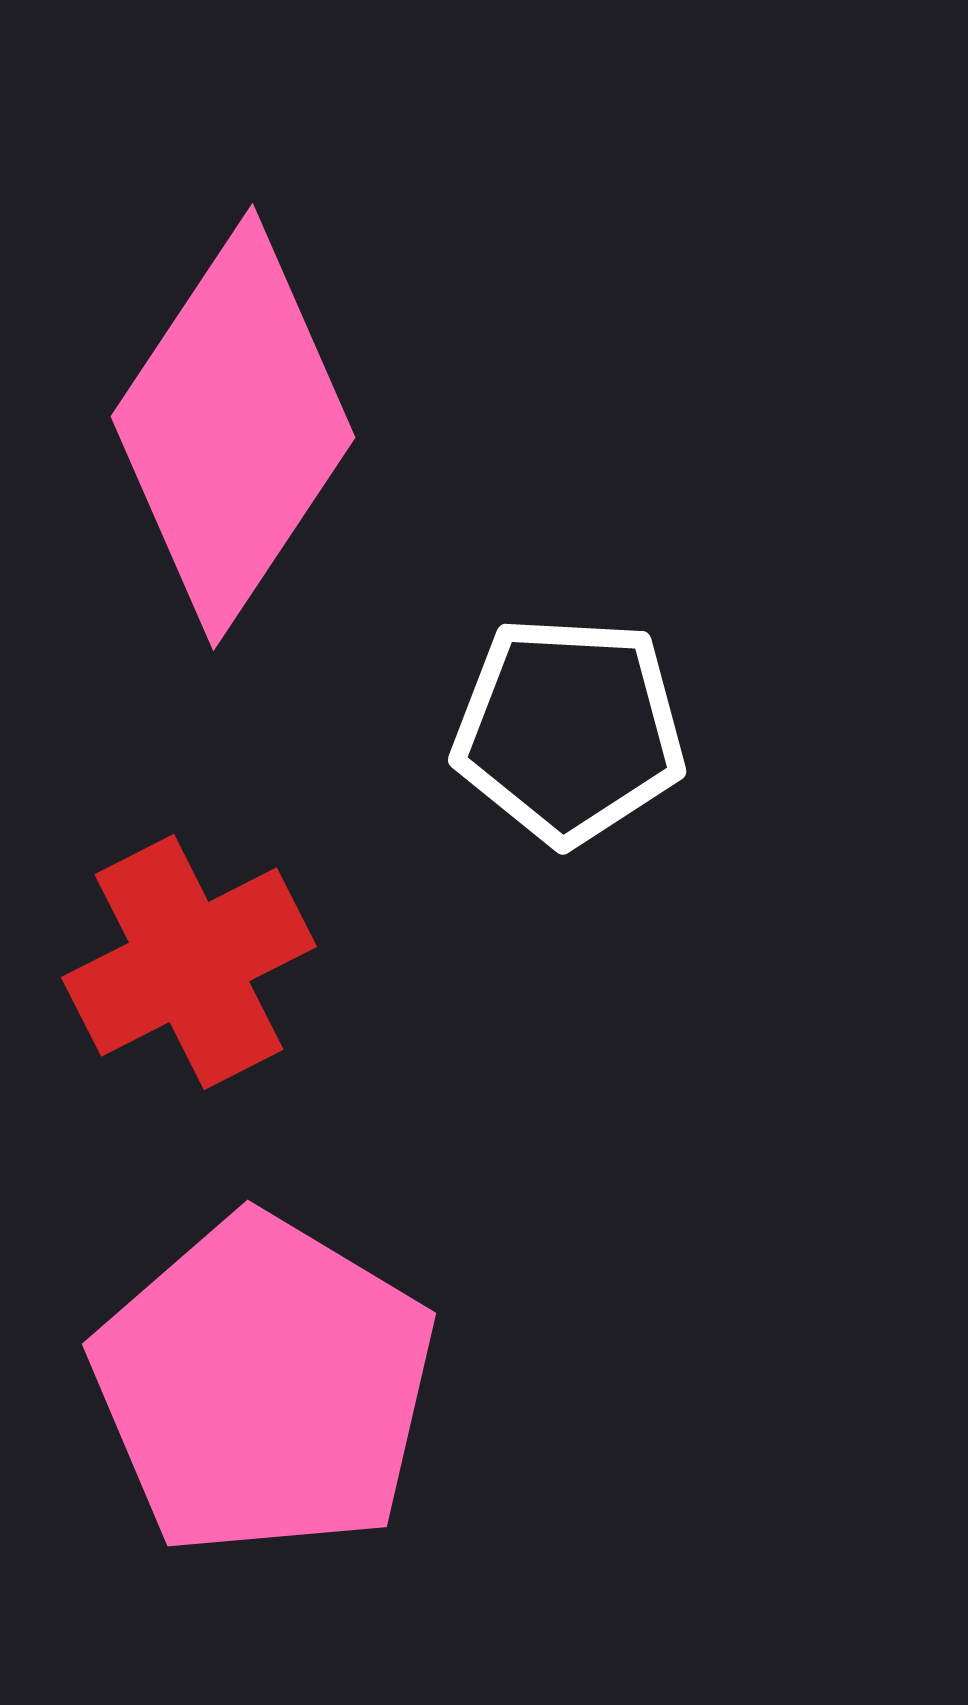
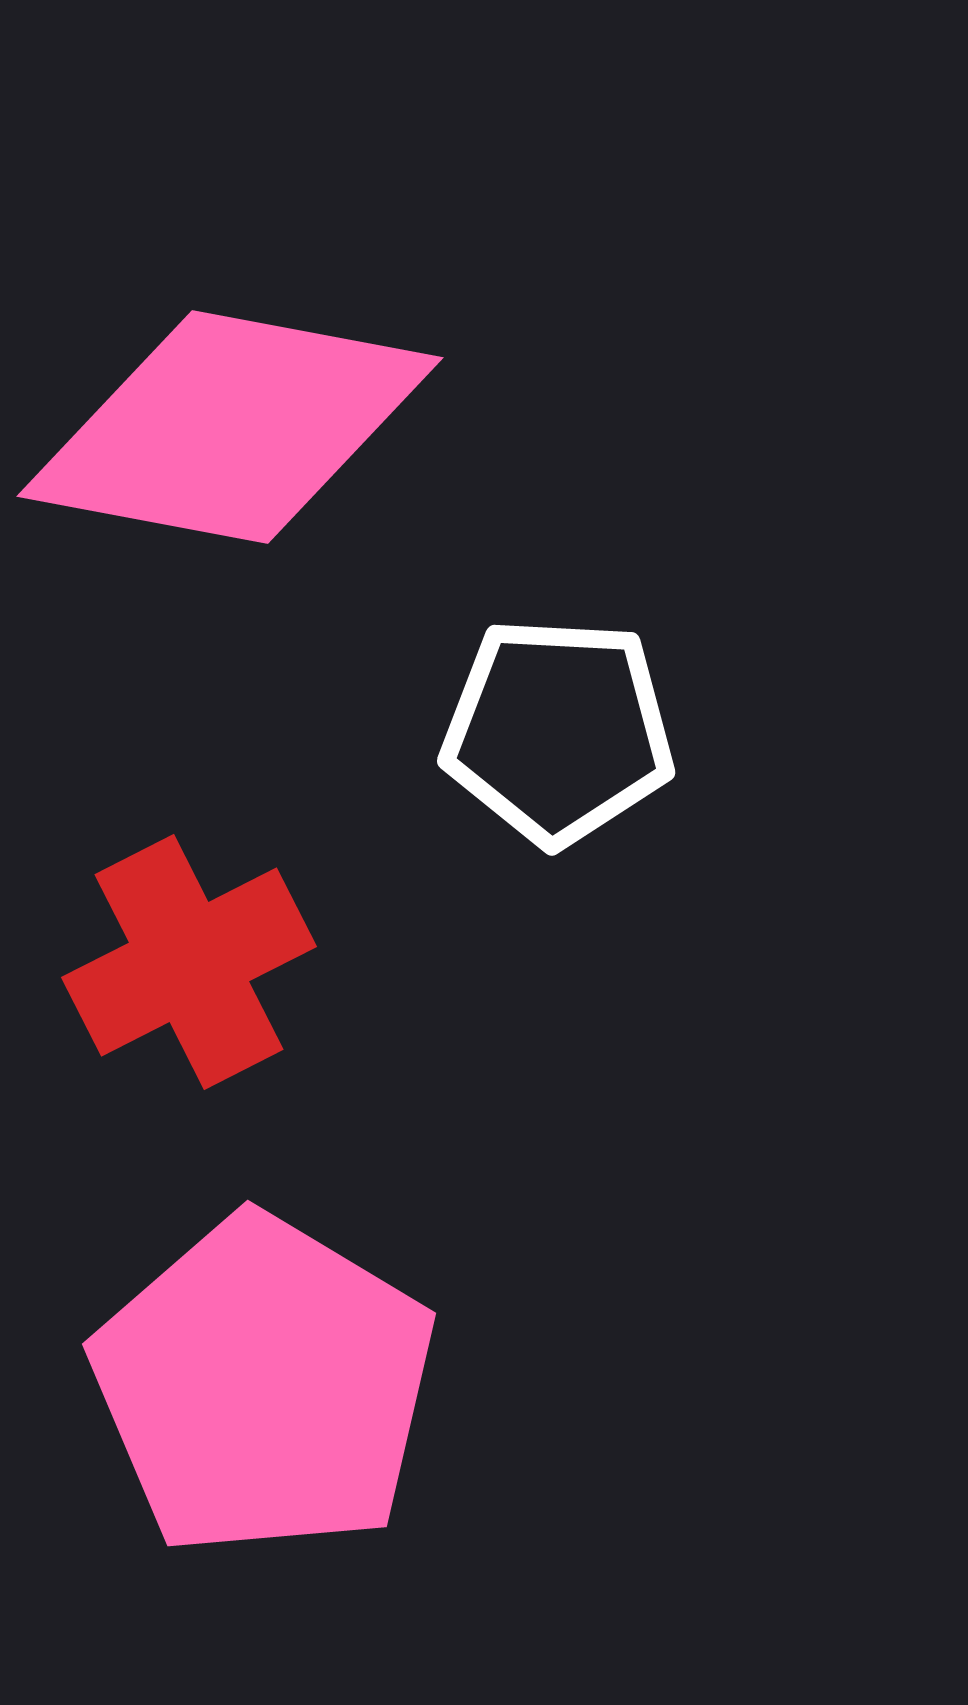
pink diamond: moved 3 px left; rotated 67 degrees clockwise
white pentagon: moved 11 px left, 1 px down
